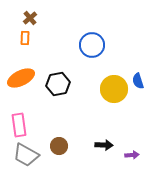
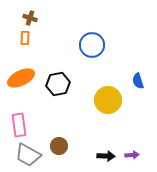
brown cross: rotated 32 degrees counterclockwise
yellow circle: moved 6 px left, 11 px down
black arrow: moved 2 px right, 11 px down
gray trapezoid: moved 2 px right
